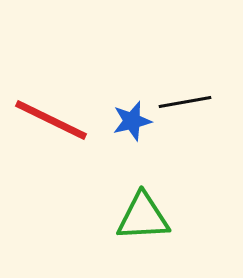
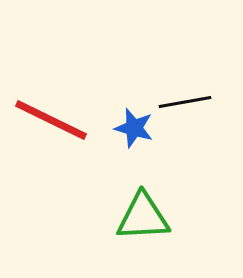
blue star: moved 2 px right, 7 px down; rotated 30 degrees clockwise
